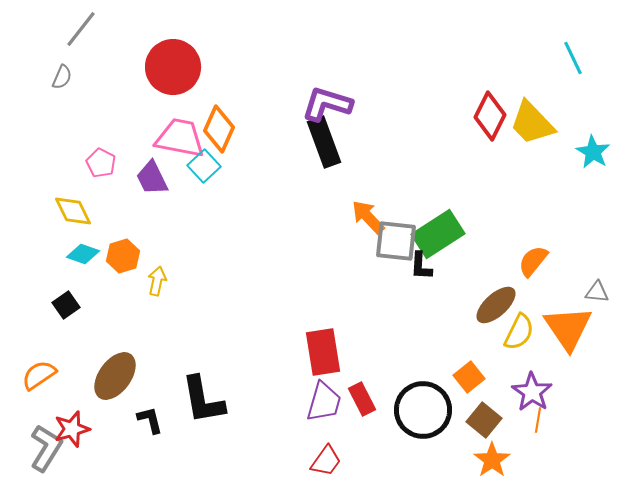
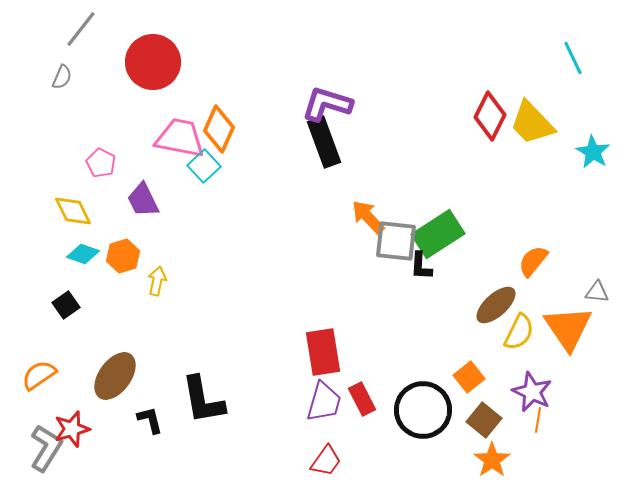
red circle at (173, 67): moved 20 px left, 5 px up
purple trapezoid at (152, 178): moved 9 px left, 22 px down
purple star at (532, 392): rotated 9 degrees counterclockwise
